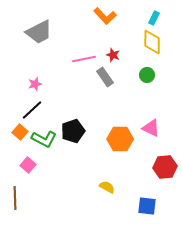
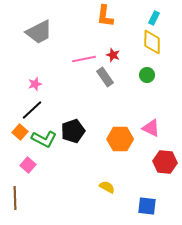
orange L-shape: rotated 50 degrees clockwise
red hexagon: moved 5 px up; rotated 10 degrees clockwise
